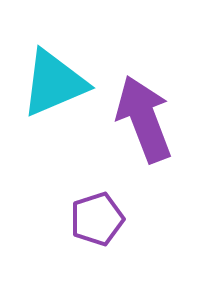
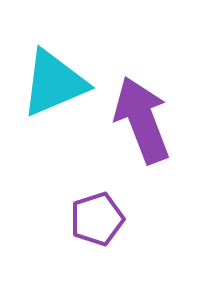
purple arrow: moved 2 px left, 1 px down
